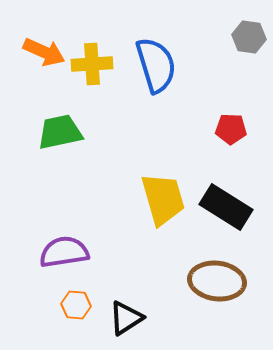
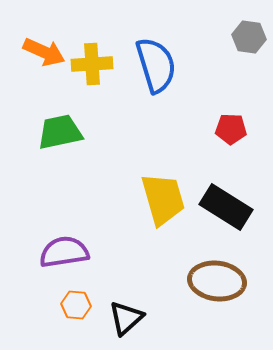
black triangle: rotated 9 degrees counterclockwise
